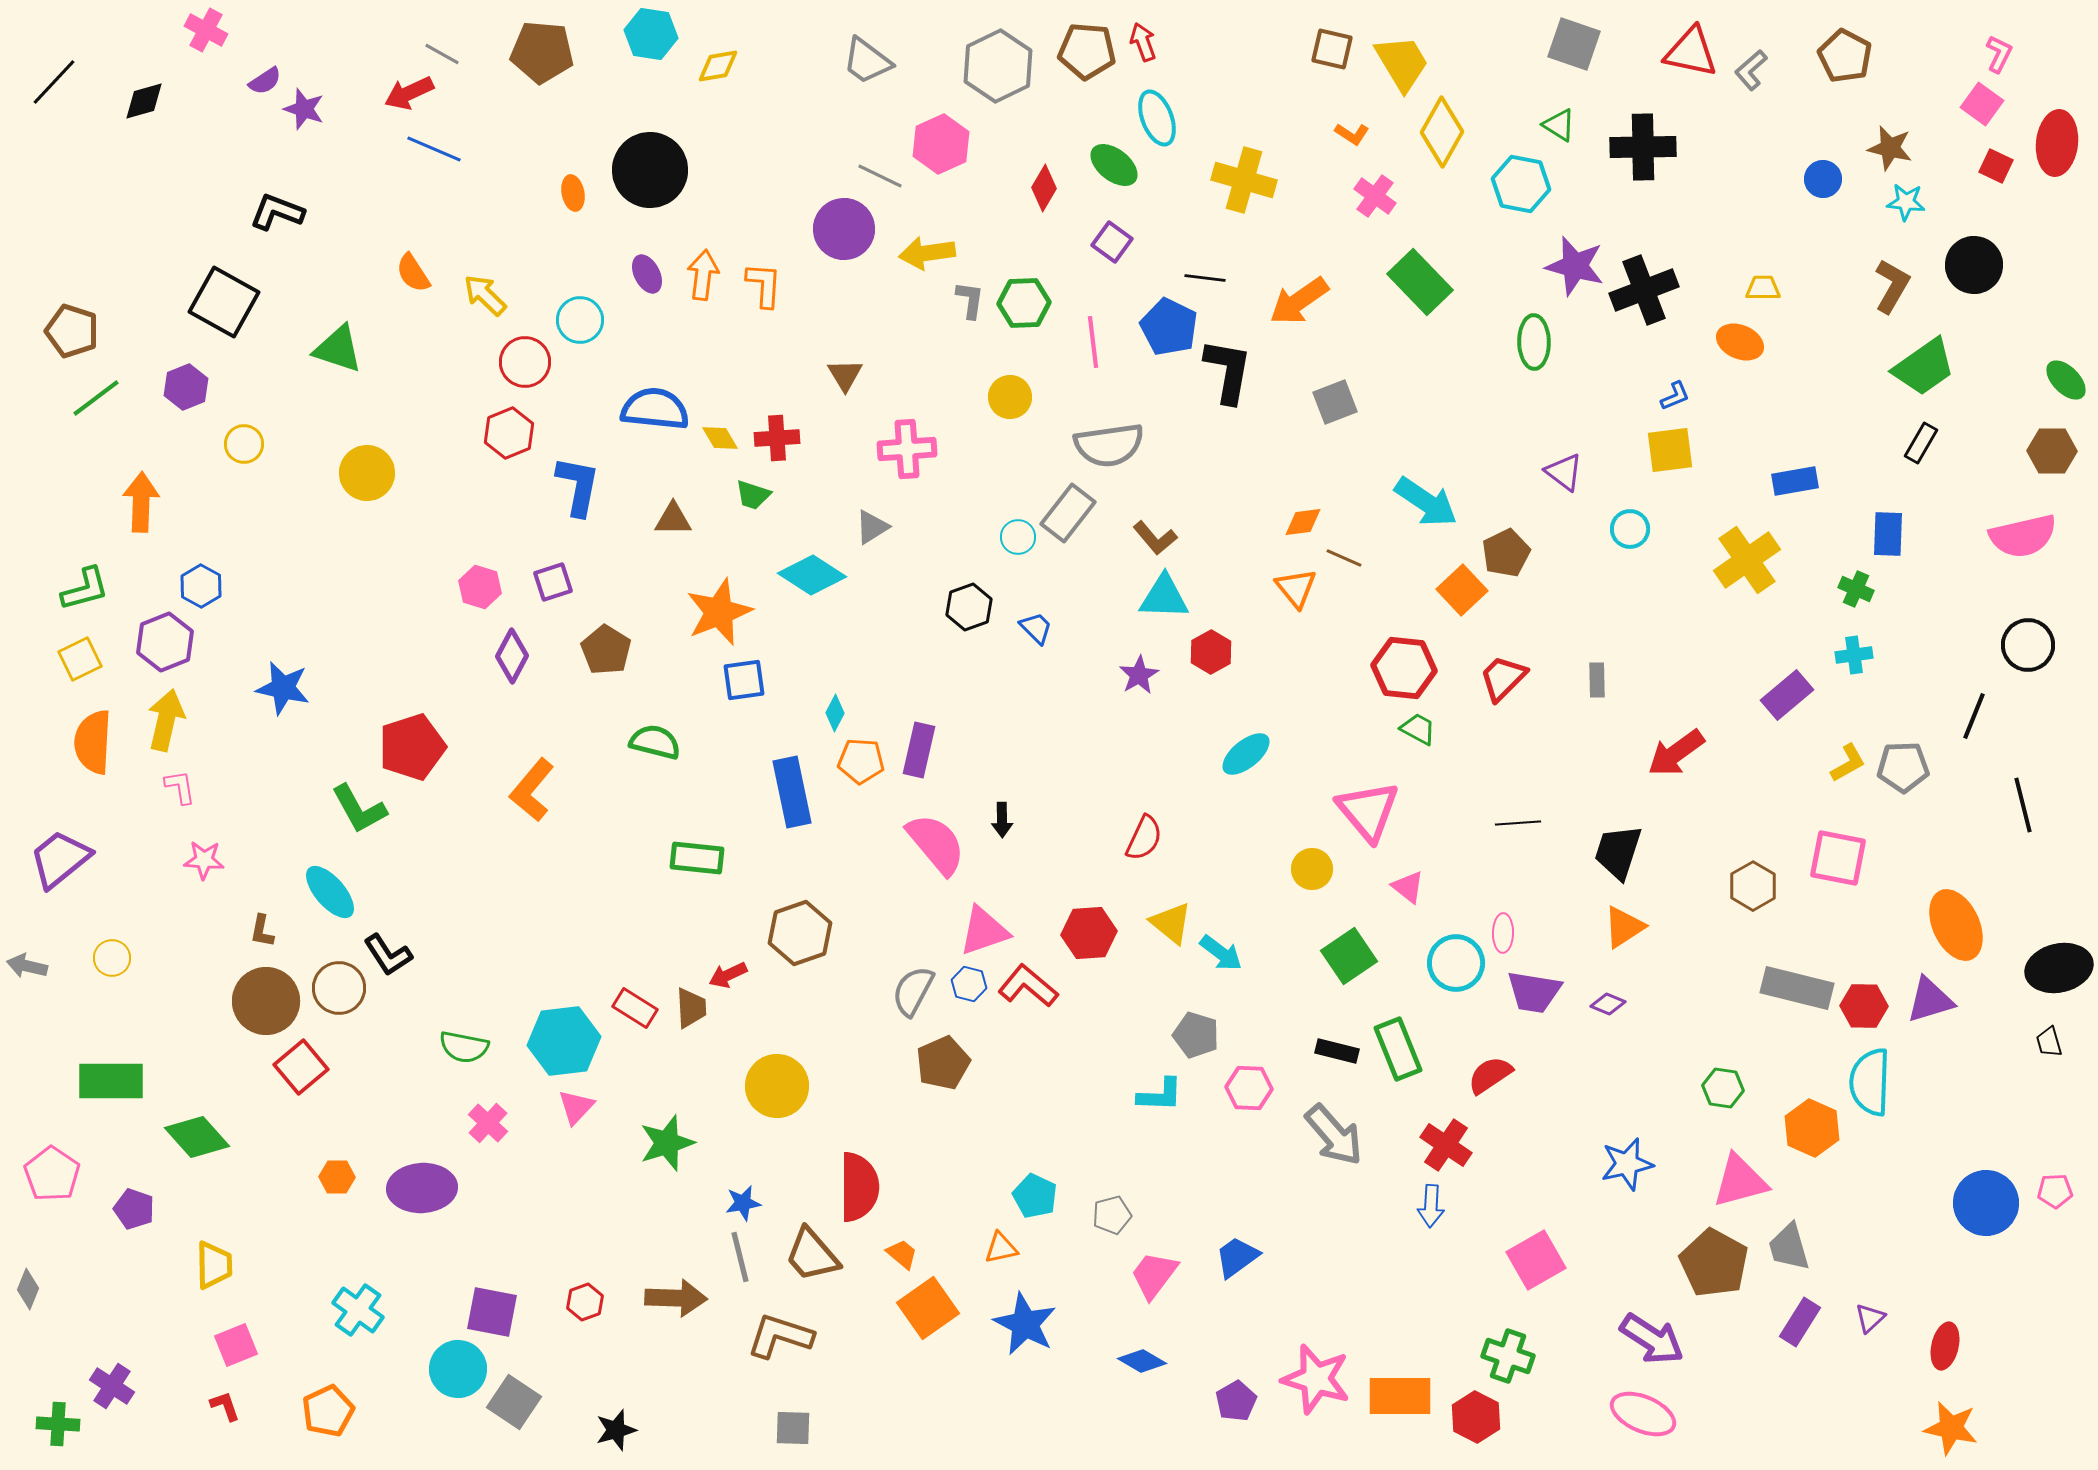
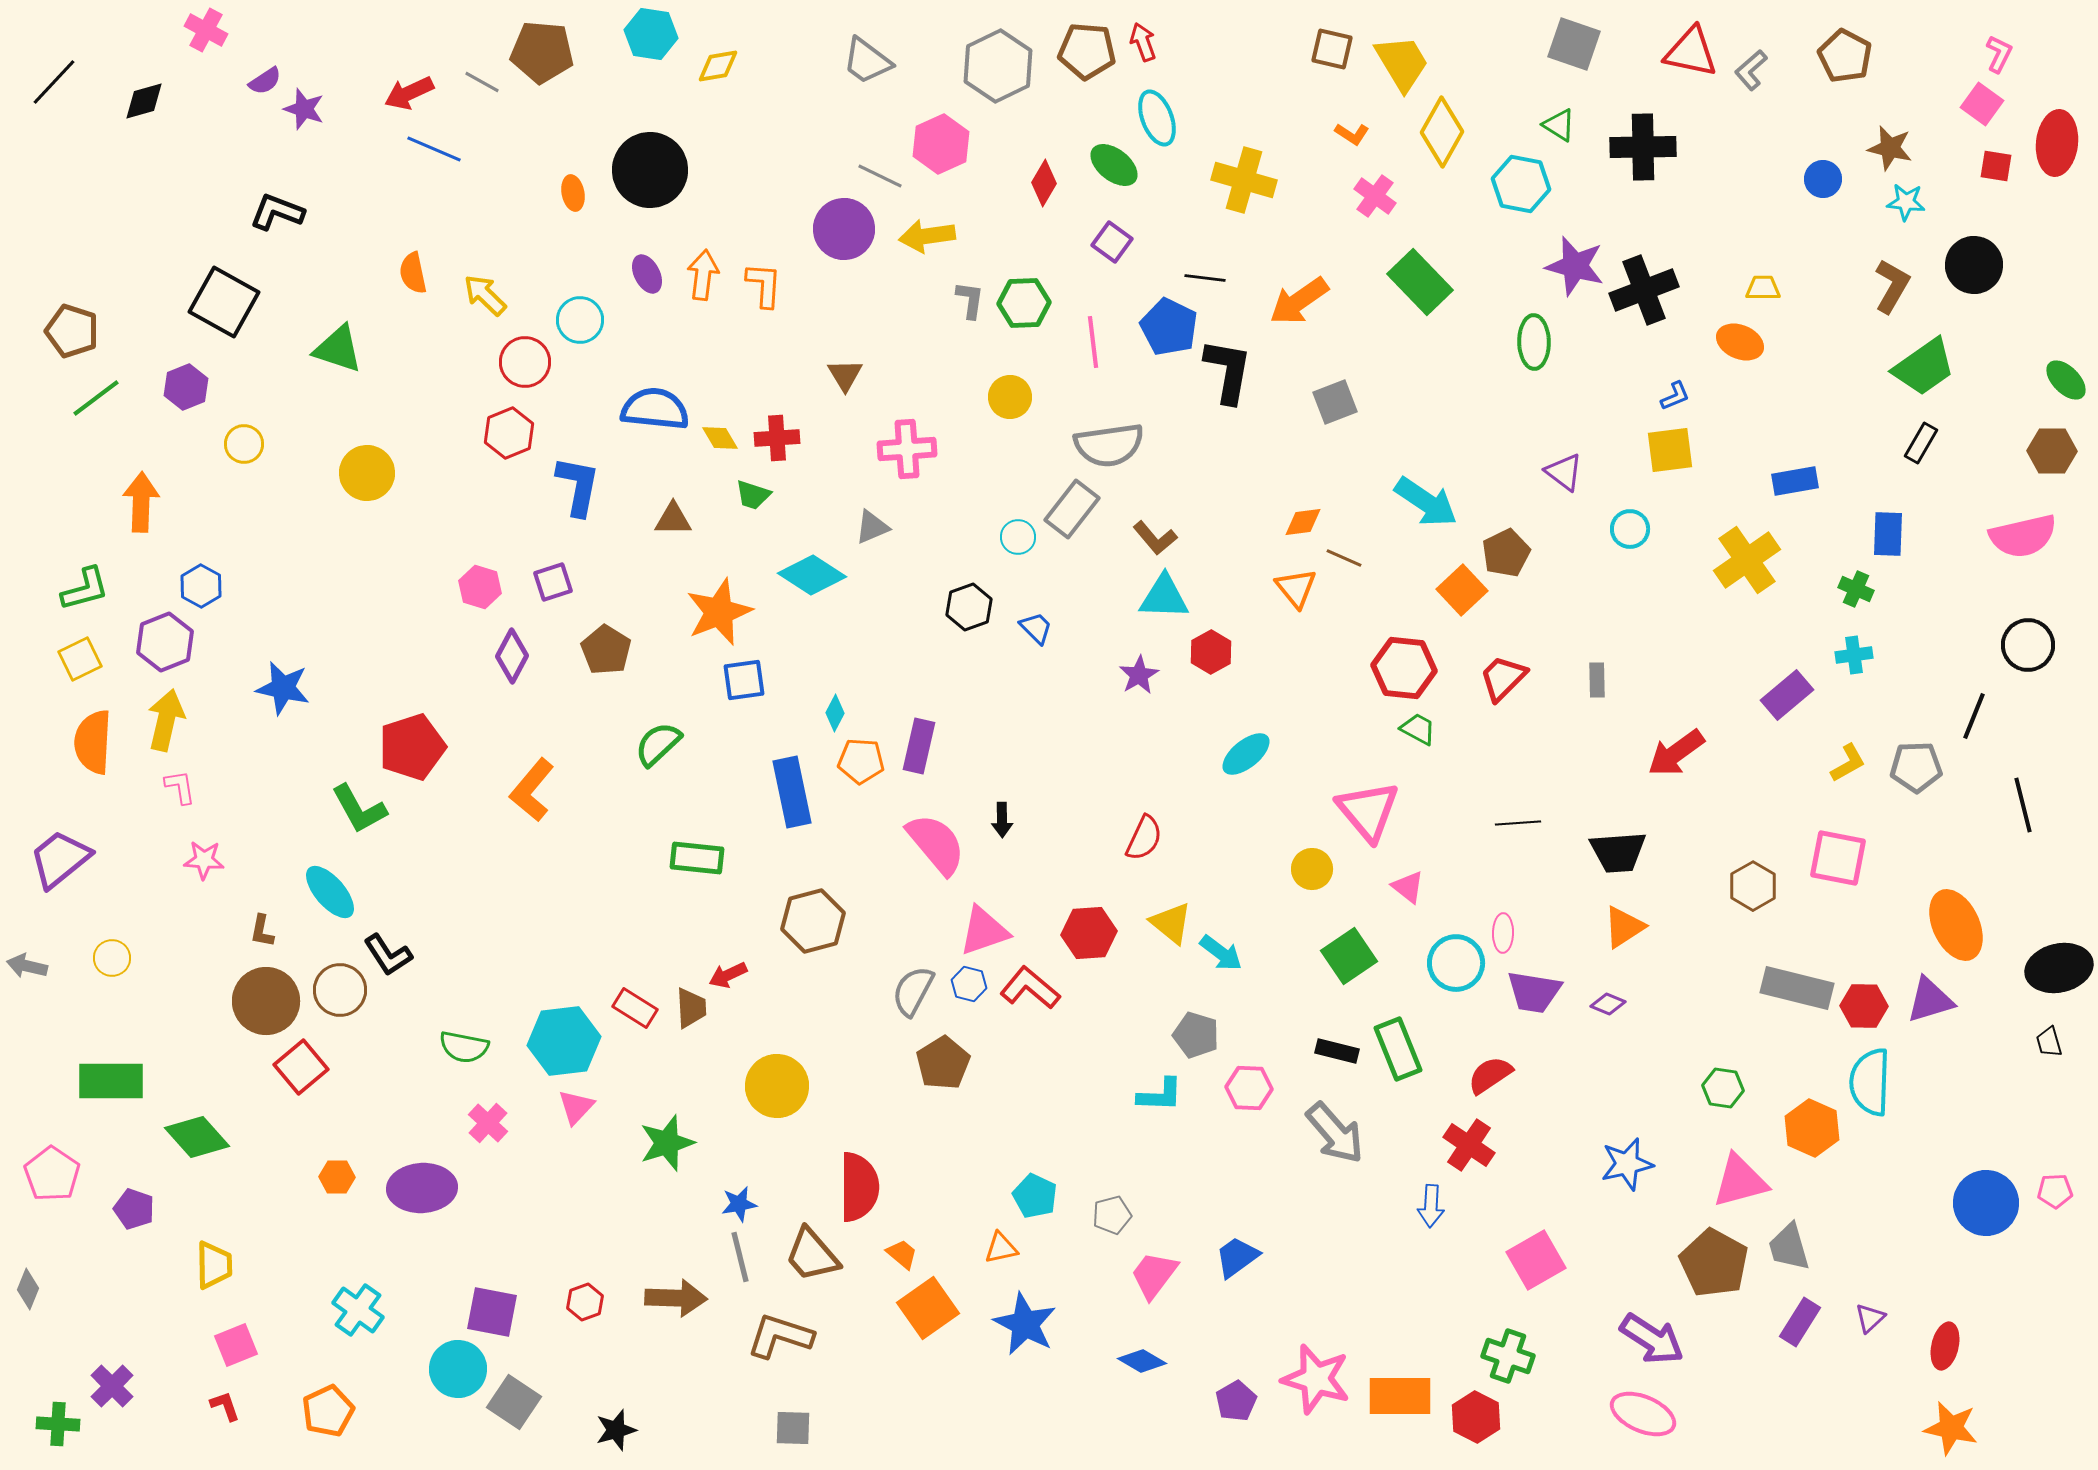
gray line at (442, 54): moved 40 px right, 28 px down
red square at (1996, 166): rotated 16 degrees counterclockwise
red diamond at (1044, 188): moved 5 px up
yellow arrow at (927, 253): moved 17 px up
orange semicircle at (413, 273): rotated 21 degrees clockwise
gray rectangle at (1068, 513): moved 4 px right, 4 px up
gray triangle at (872, 527): rotated 9 degrees clockwise
green semicircle at (655, 742): moved 3 px right, 2 px down; rotated 57 degrees counterclockwise
purple rectangle at (919, 750): moved 4 px up
gray pentagon at (1903, 767): moved 13 px right
black trapezoid at (1618, 852): rotated 112 degrees counterclockwise
brown hexagon at (800, 933): moved 13 px right, 12 px up; rotated 4 degrees clockwise
red L-shape at (1028, 986): moved 2 px right, 2 px down
brown circle at (339, 988): moved 1 px right, 2 px down
brown pentagon at (943, 1063): rotated 8 degrees counterclockwise
gray arrow at (1334, 1135): moved 1 px right, 2 px up
red cross at (1446, 1145): moved 23 px right
blue star at (743, 1203): moved 4 px left, 1 px down
purple cross at (112, 1386): rotated 12 degrees clockwise
